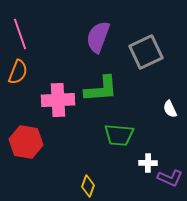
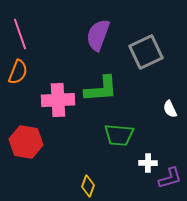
purple semicircle: moved 2 px up
purple L-shape: rotated 40 degrees counterclockwise
